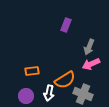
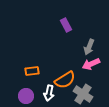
purple rectangle: rotated 48 degrees counterclockwise
gray cross: rotated 12 degrees clockwise
